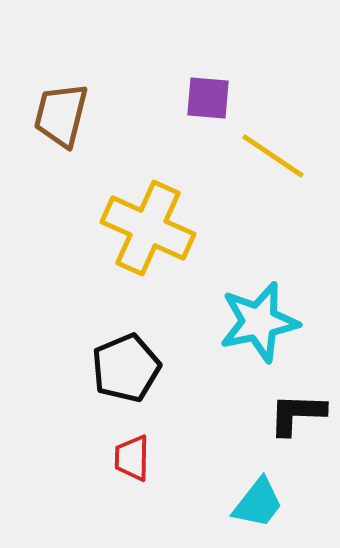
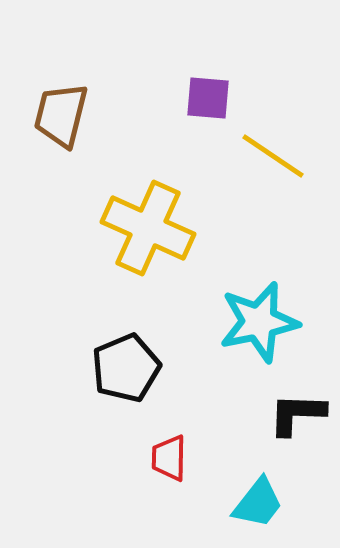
red trapezoid: moved 37 px right
